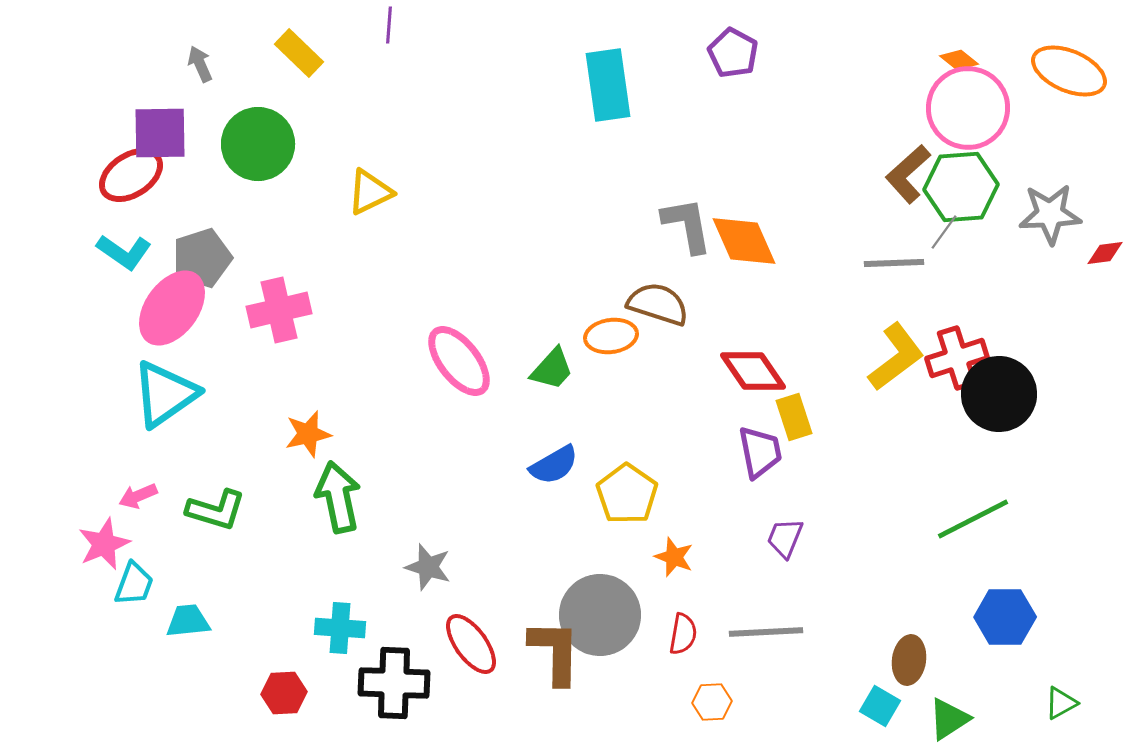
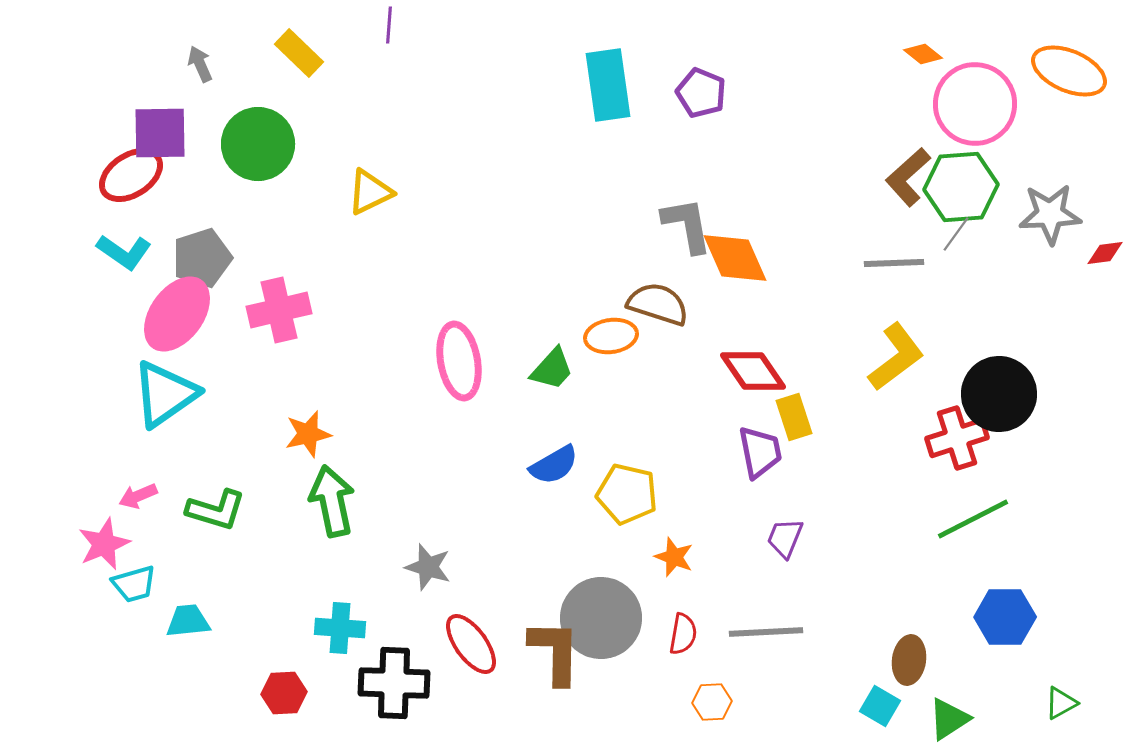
purple pentagon at (733, 53): moved 32 px left, 40 px down; rotated 6 degrees counterclockwise
orange diamond at (959, 60): moved 36 px left, 6 px up
pink circle at (968, 108): moved 7 px right, 4 px up
brown L-shape at (908, 174): moved 3 px down
gray line at (944, 232): moved 12 px right, 2 px down
orange diamond at (744, 241): moved 9 px left, 17 px down
pink ellipse at (172, 308): moved 5 px right, 6 px down
red cross at (957, 358): moved 80 px down
pink ellipse at (459, 361): rotated 28 degrees clockwise
yellow pentagon at (627, 494): rotated 22 degrees counterclockwise
green arrow at (338, 497): moved 6 px left, 4 px down
cyan trapezoid at (134, 584): rotated 54 degrees clockwise
gray circle at (600, 615): moved 1 px right, 3 px down
